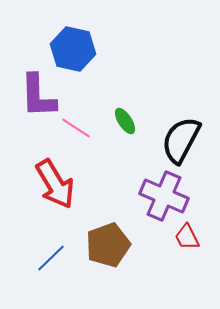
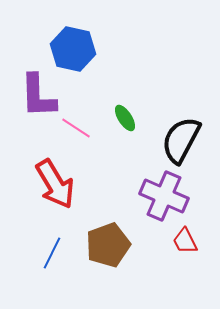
green ellipse: moved 3 px up
red trapezoid: moved 2 px left, 4 px down
blue line: moved 1 px right, 5 px up; rotated 20 degrees counterclockwise
